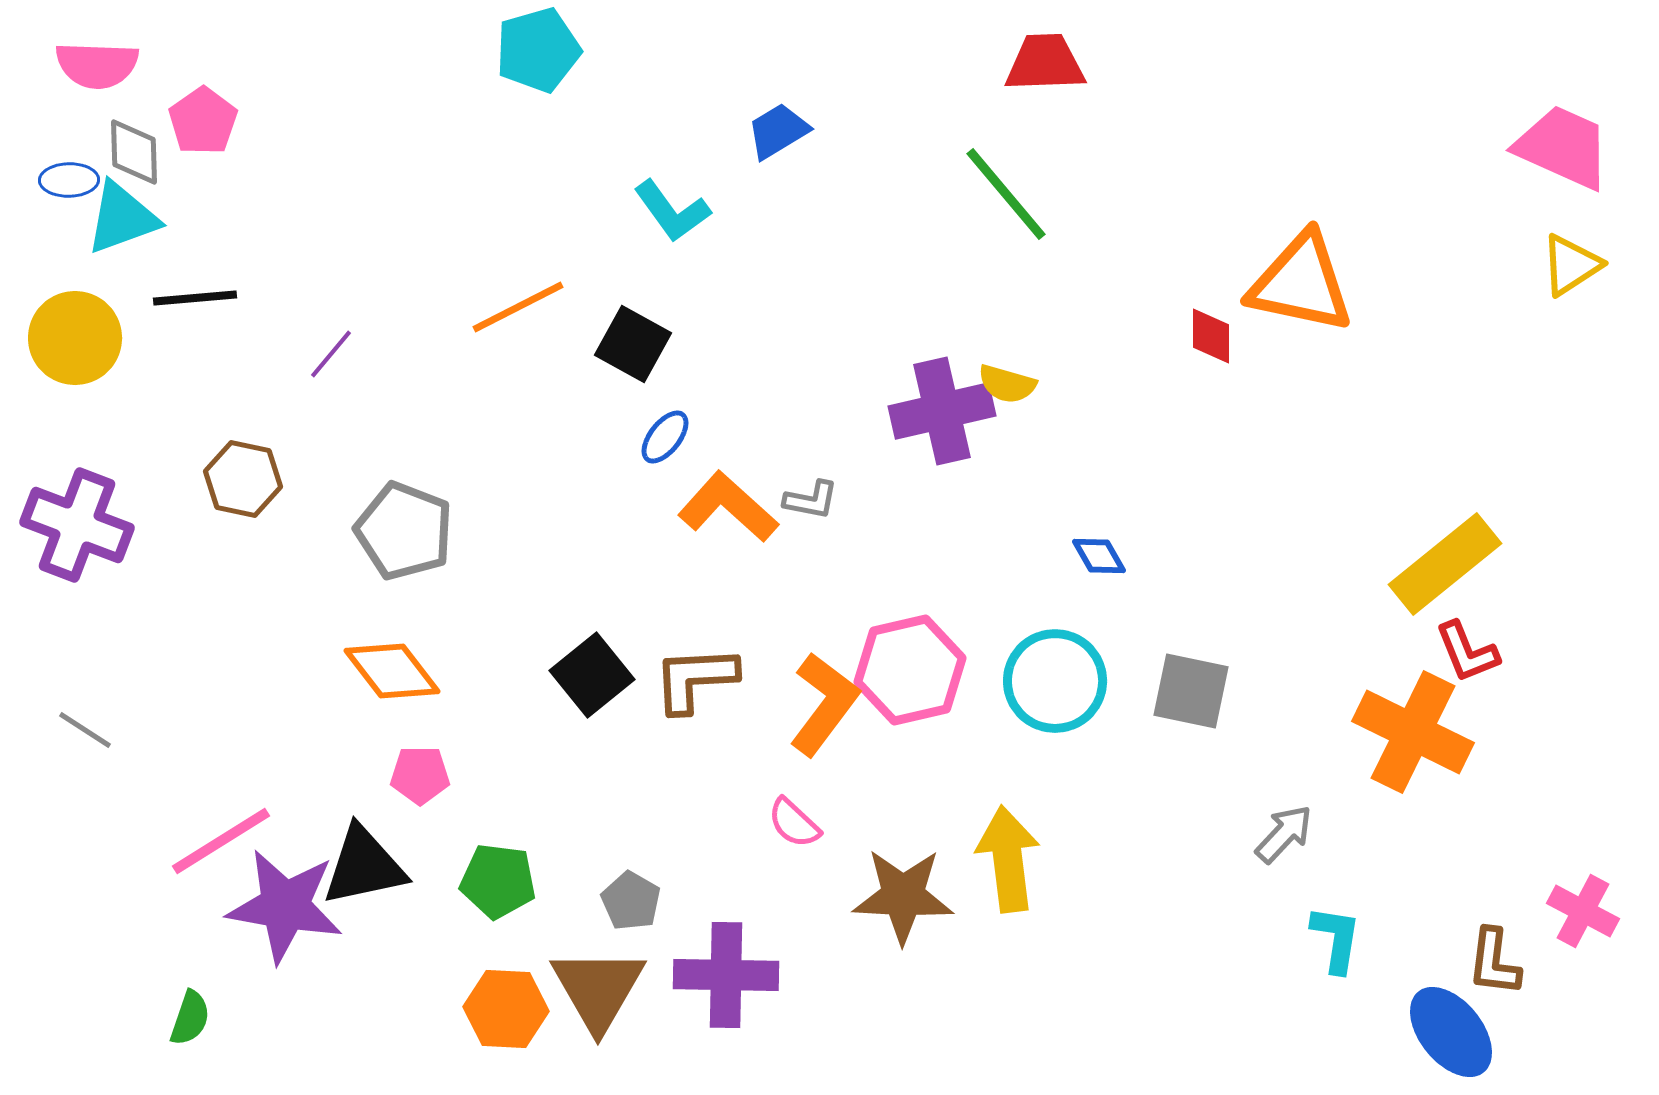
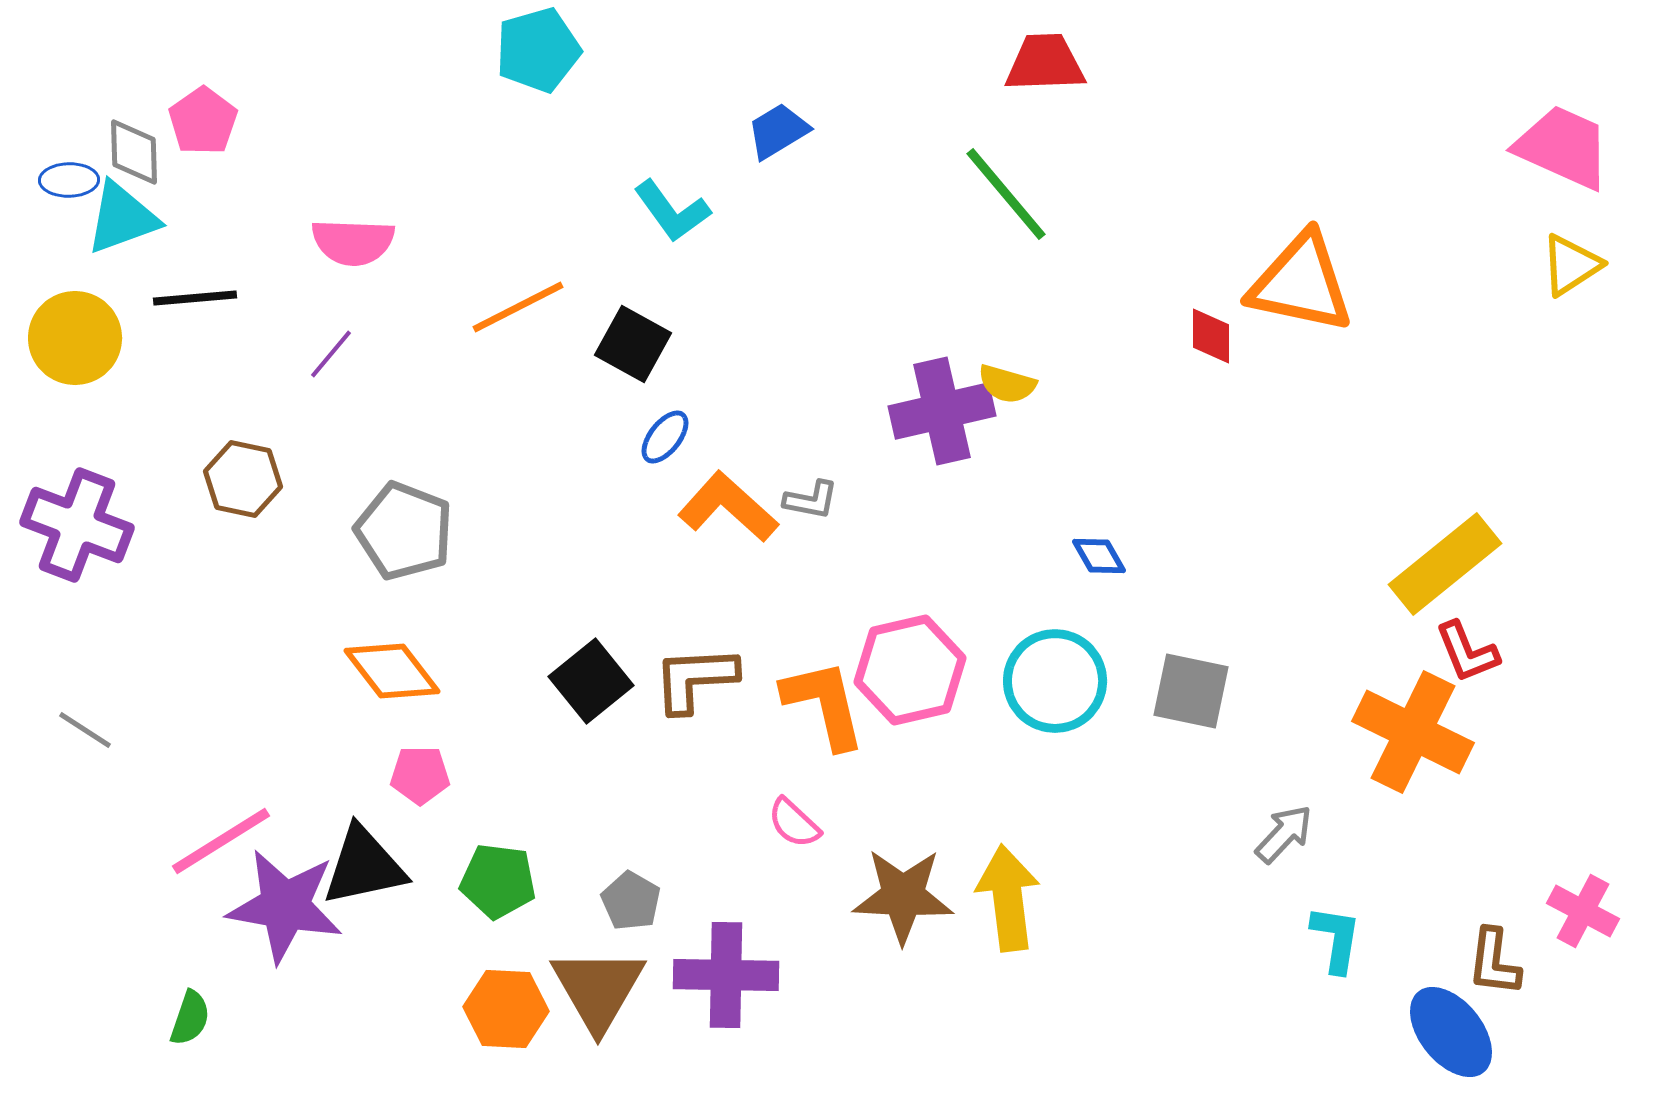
pink semicircle at (97, 65): moved 256 px right, 177 px down
black square at (592, 675): moved 1 px left, 6 px down
orange L-shape at (824, 704): rotated 50 degrees counterclockwise
yellow arrow at (1008, 859): moved 39 px down
